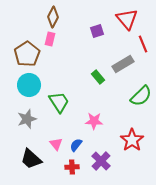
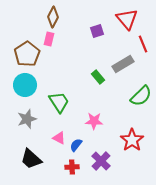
pink rectangle: moved 1 px left
cyan circle: moved 4 px left
pink triangle: moved 3 px right, 6 px up; rotated 24 degrees counterclockwise
